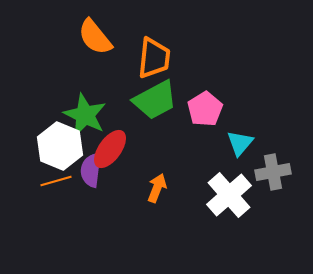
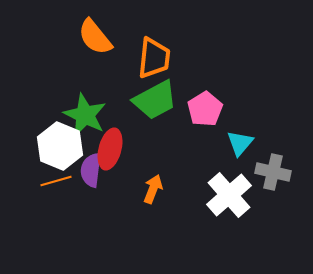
red ellipse: rotated 21 degrees counterclockwise
gray cross: rotated 24 degrees clockwise
orange arrow: moved 4 px left, 1 px down
